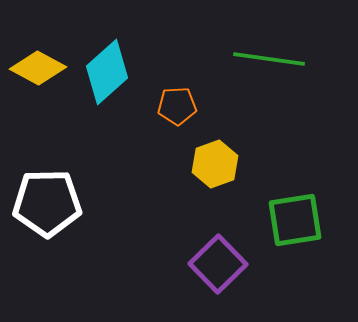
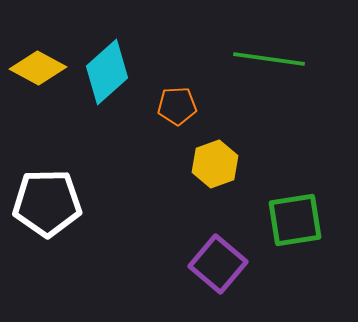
purple square: rotated 6 degrees counterclockwise
